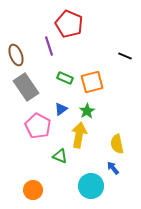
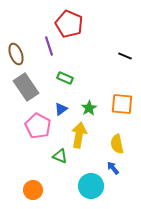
brown ellipse: moved 1 px up
orange square: moved 30 px right, 22 px down; rotated 20 degrees clockwise
green star: moved 2 px right, 3 px up
